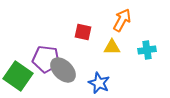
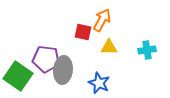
orange arrow: moved 20 px left
yellow triangle: moved 3 px left
gray ellipse: rotated 52 degrees clockwise
